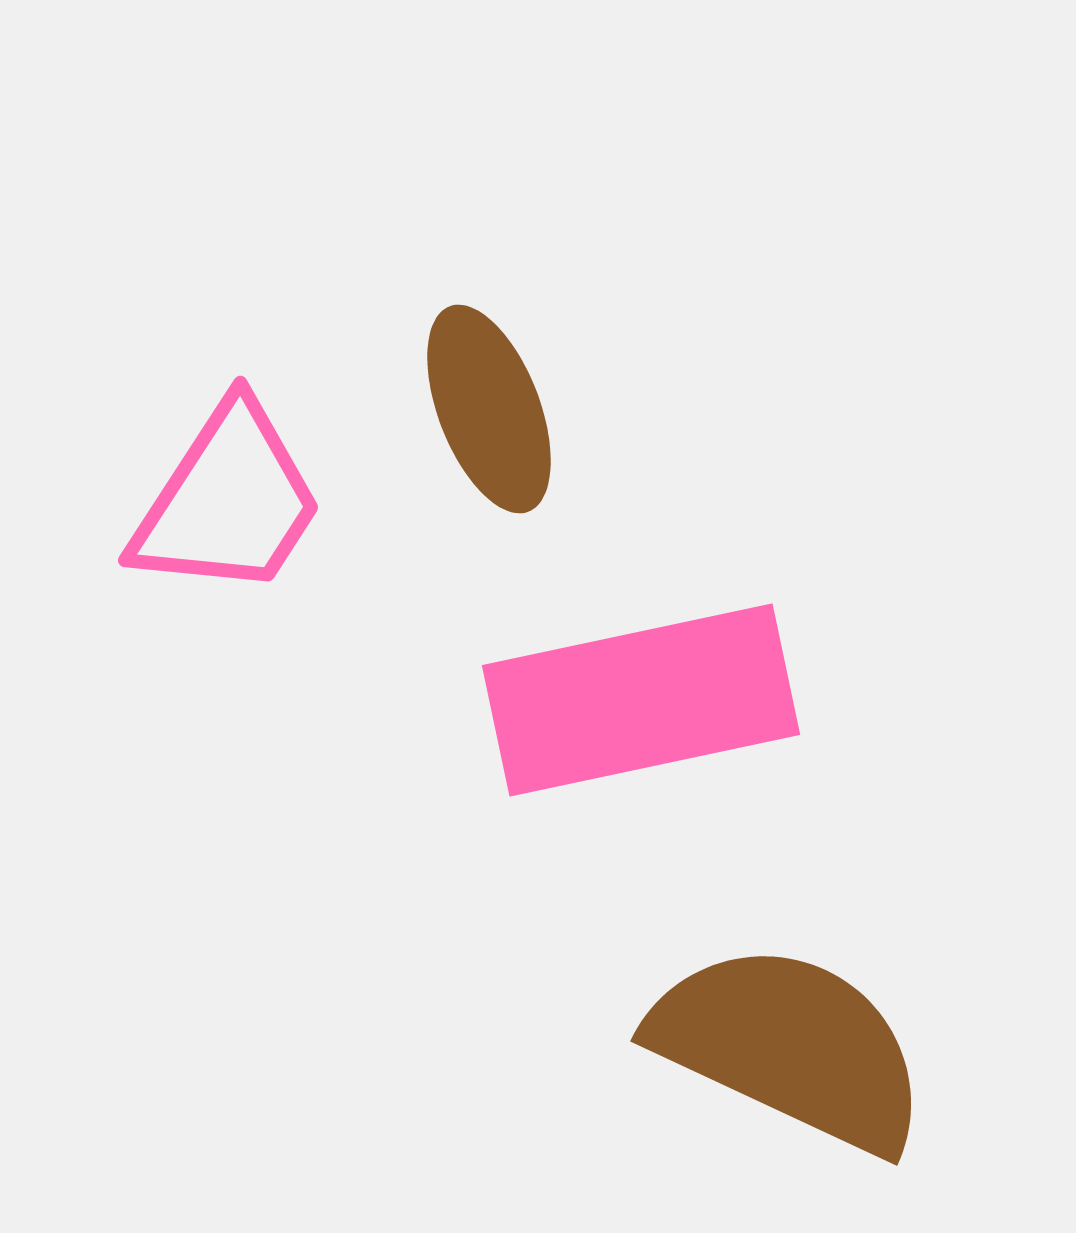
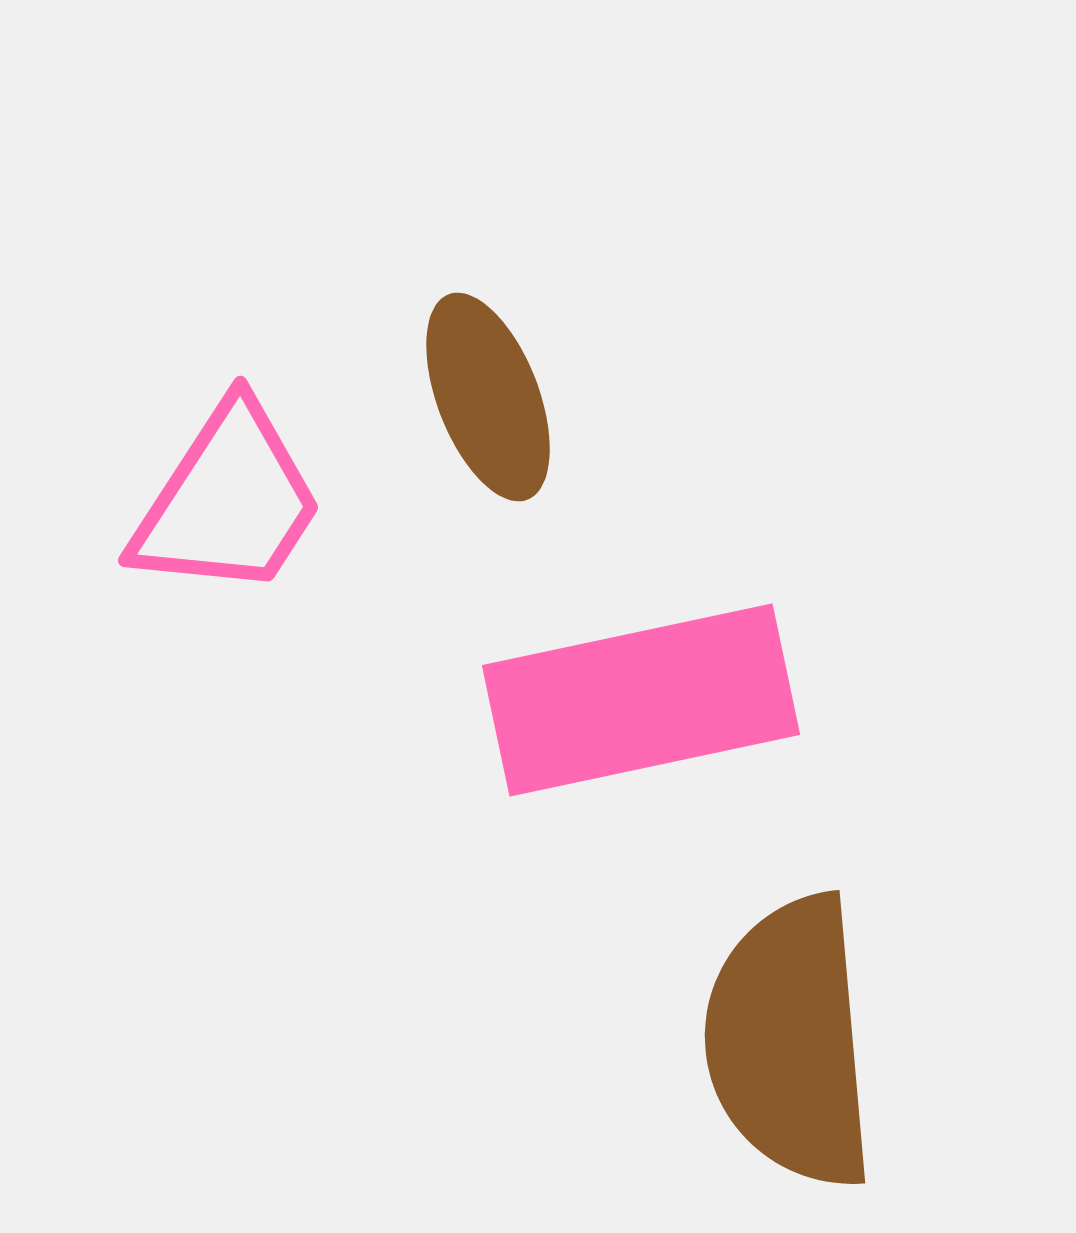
brown ellipse: moved 1 px left, 12 px up
brown semicircle: moved 5 px up; rotated 120 degrees counterclockwise
